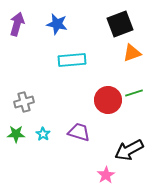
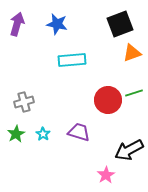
green star: rotated 30 degrees counterclockwise
